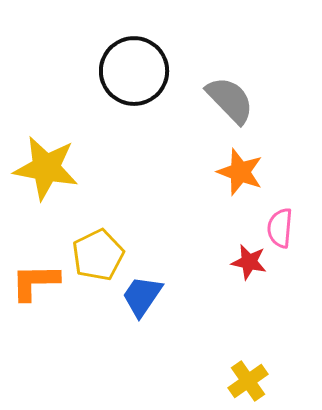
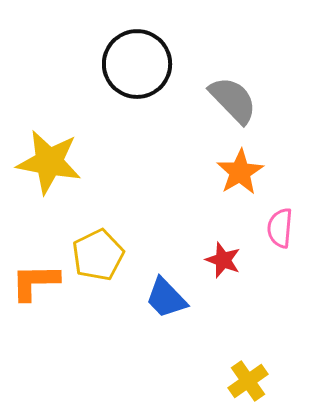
black circle: moved 3 px right, 7 px up
gray semicircle: moved 3 px right
yellow star: moved 3 px right, 6 px up
orange star: rotated 21 degrees clockwise
red star: moved 26 px left, 2 px up; rotated 9 degrees clockwise
blue trapezoid: moved 24 px right, 2 px down; rotated 78 degrees counterclockwise
